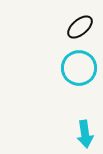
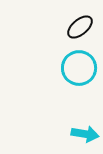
cyan arrow: rotated 72 degrees counterclockwise
